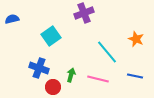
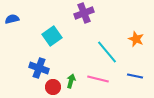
cyan square: moved 1 px right
green arrow: moved 6 px down
